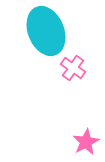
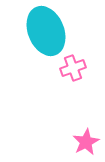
pink cross: rotated 35 degrees clockwise
